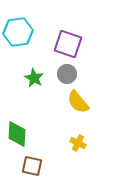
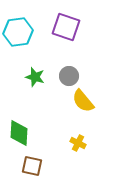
purple square: moved 2 px left, 17 px up
gray circle: moved 2 px right, 2 px down
green star: moved 1 px right, 1 px up; rotated 12 degrees counterclockwise
yellow semicircle: moved 5 px right, 1 px up
green diamond: moved 2 px right, 1 px up
